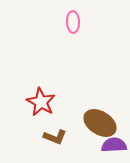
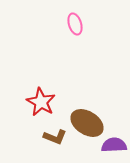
pink ellipse: moved 2 px right, 2 px down; rotated 15 degrees counterclockwise
brown ellipse: moved 13 px left
